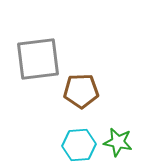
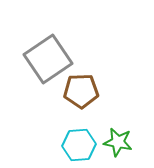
gray square: moved 10 px right; rotated 27 degrees counterclockwise
